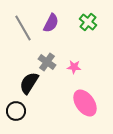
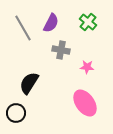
gray cross: moved 14 px right, 12 px up; rotated 24 degrees counterclockwise
pink star: moved 13 px right
black circle: moved 2 px down
